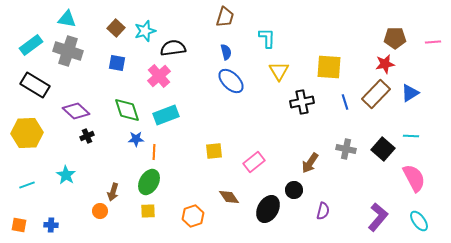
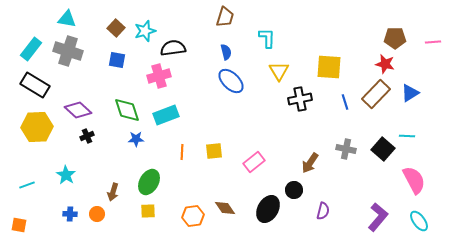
cyan rectangle at (31, 45): moved 4 px down; rotated 15 degrees counterclockwise
blue square at (117, 63): moved 3 px up
red star at (385, 64): rotated 24 degrees clockwise
pink cross at (159, 76): rotated 25 degrees clockwise
black cross at (302, 102): moved 2 px left, 3 px up
purple diamond at (76, 111): moved 2 px right, 1 px up
yellow hexagon at (27, 133): moved 10 px right, 6 px up
cyan line at (411, 136): moved 4 px left
orange line at (154, 152): moved 28 px right
pink semicircle at (414, 178): moved 2 px down
brown diamond at (229, 197): moved 4 px left, 11 px down
orange circle at (100, 211): moved 3 px left, 3 px down
orange hexagon at (193, 216): rotated 10 degrees clockwise
blue cross at (51, 225): moved 19 px right, 11 px up
